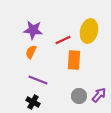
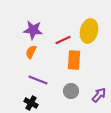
gray circle: moved 8 px left, 5 px up
black cross: moved 2 px left, 1 px down
